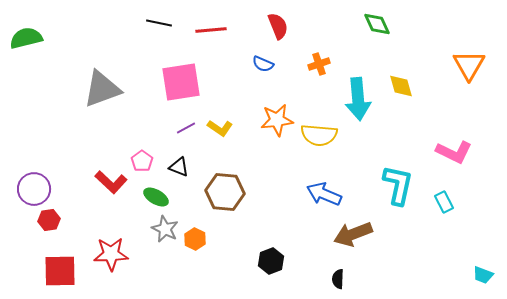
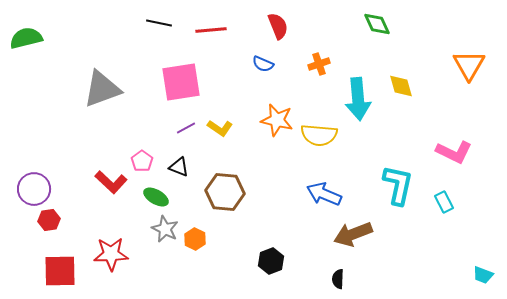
orange star: rotated 20 degrees clockwise
